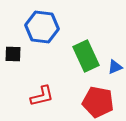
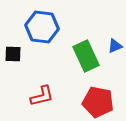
blue triangle: moved 21 px up
